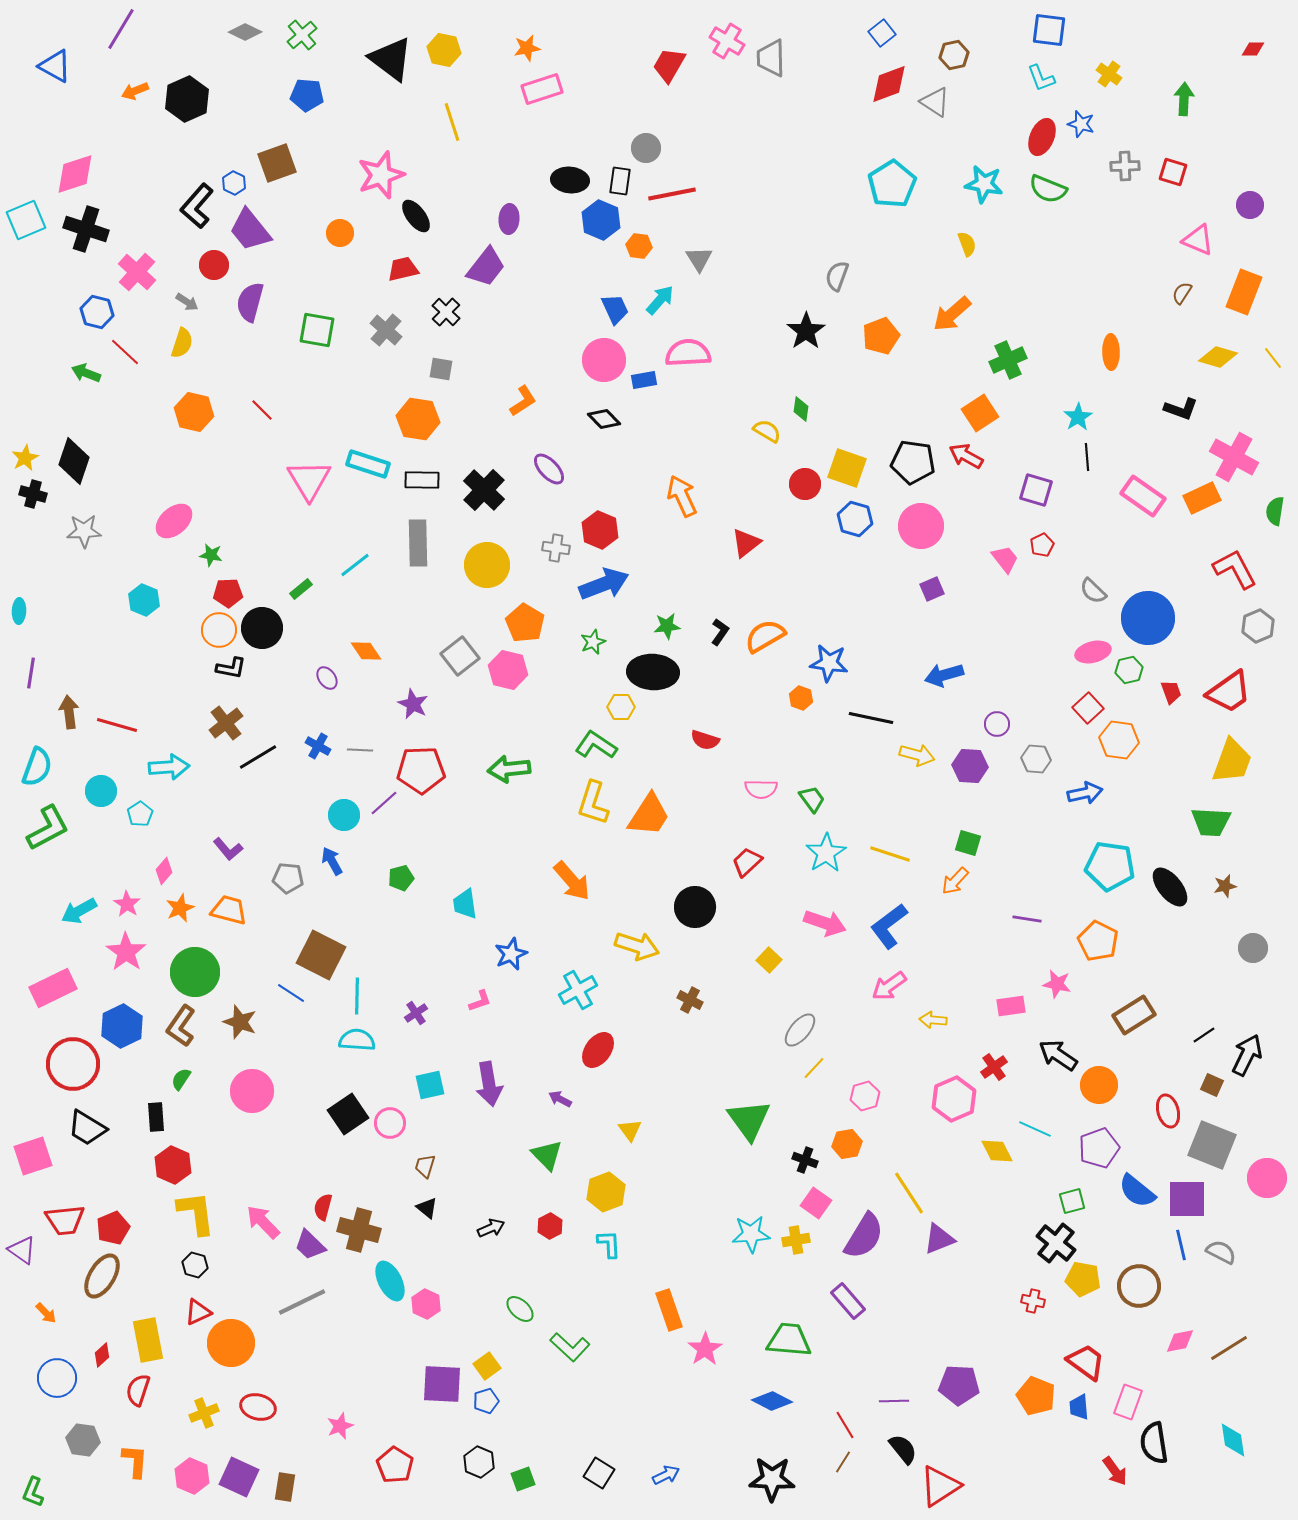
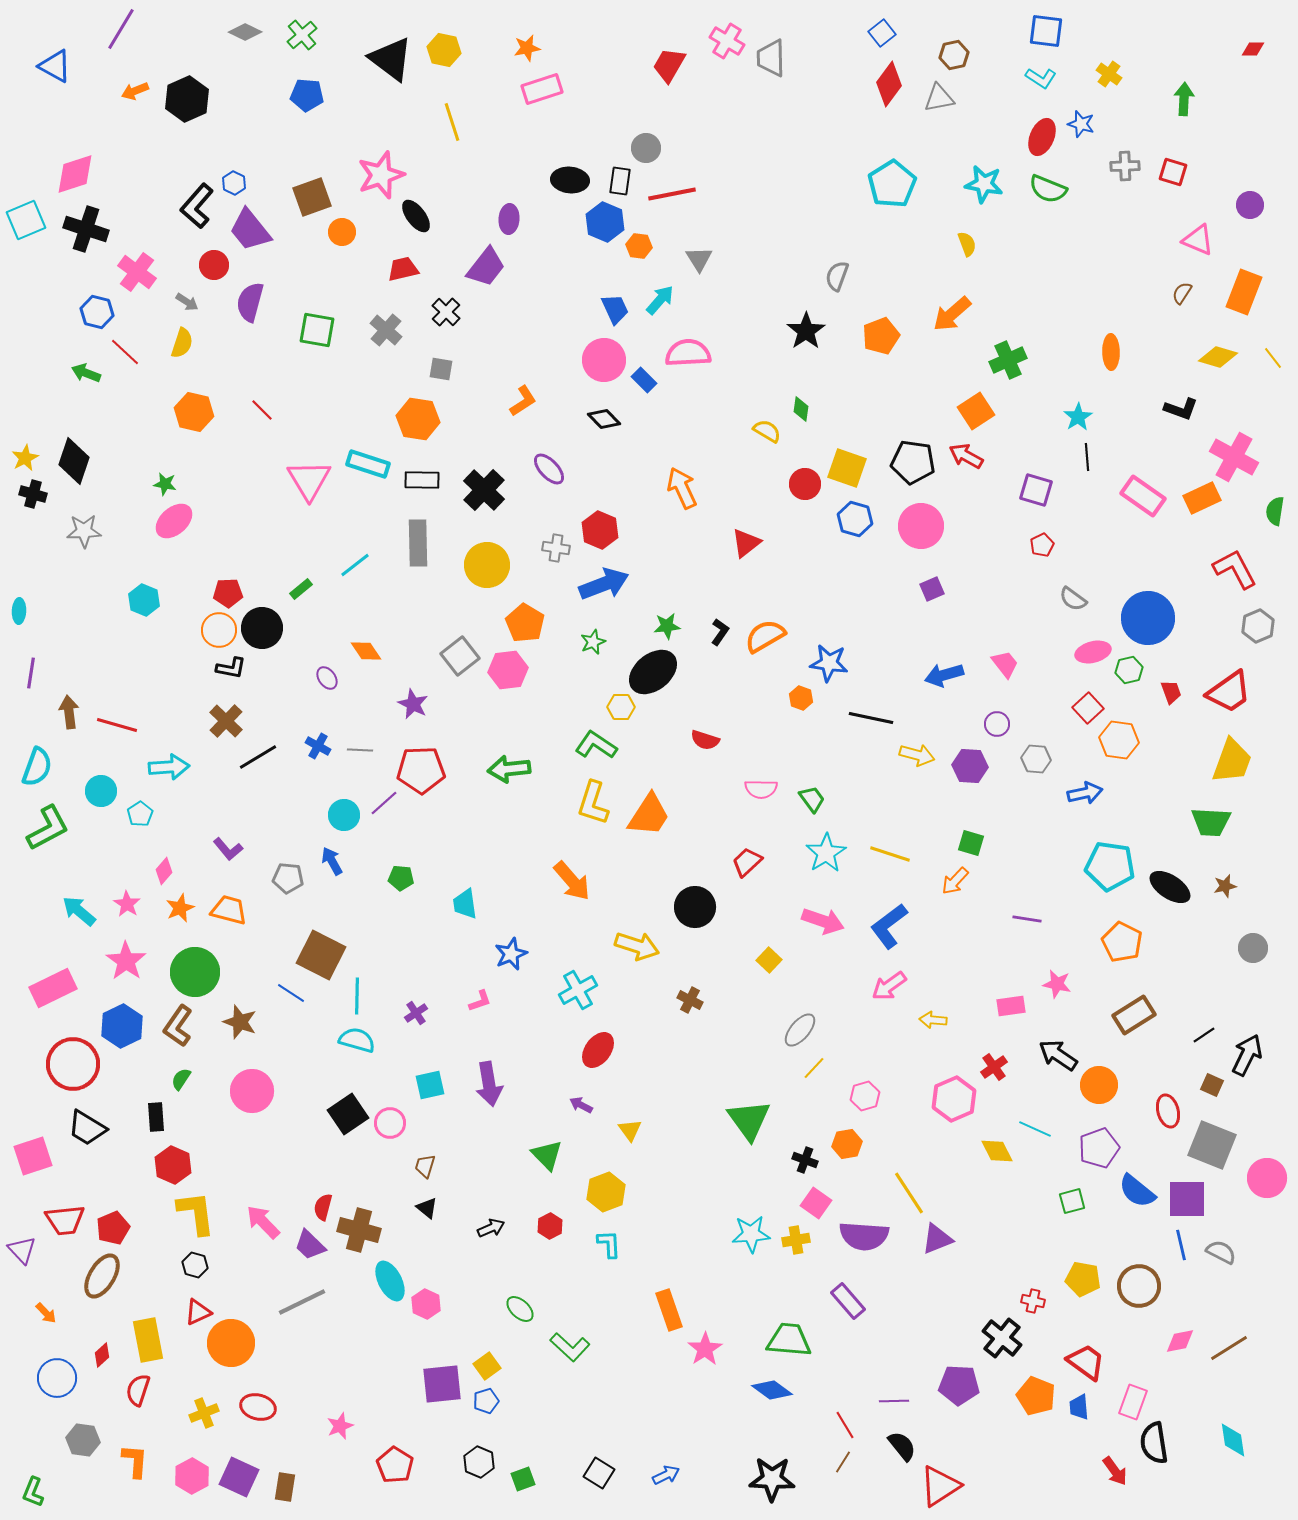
blue square at (1049, 30): moved 3 px left, 1 px down
cyan L-shape at (1041, 78): rotated 36 degrees counterclockwise
red diamond at (889, 84): rotated 33 degrees counterclockwise
gray triangle at (935, 102): moved 4 px right, 4 px up; rotated 44 degrees counterclockwise
brown square at (277, 163): moved 35 px right, 34 px down
blue hexagon at (601, 220): moved 4 px right, 2 px down
orange circle at (340, 233): moved 2 px right, 1 px up
pink cross at (137, 272): rotated 6 degrees counterclockwise
blue rectangle at (644, 380): rotated 55 degrees clockwise
orange square at (980, 413): moved 4 px left, 2 px up
orange arrow at (682, 496): moved 8 px up
green star at (211, 555): moved 46 px left, 71 px up
pink trapezoid at (1005, 559): moved 105 px down
gray semicircle at (1093, 591): moved 20 px left, 8 px down; rotated 8 degrees counterclockwise
pink hexagon at (508, 670): rotated 21 degrees counterclockwise
black ellipse at (653, 672): rotated 42 degrees counterclockwise
brown cross at (226, 723): moved 2 px up; rotated 8 degrees counterclockwise
green square at (968, 843): moved 3 px right
green pentagon at (401, 878): rotated 20 degrees clockwise
black ellipse at (1170, 887): rotated 18 degrees counterclockwise
cyan arrow at (79, 911): rotated 69 degrees clockwise
pink arrow at (825, 923): moved 2 px left, 2 px up
orange pentagon at (1098, 941): moved 24 px right, 1 px down
pink star at (126, 952): moved 9 px down
brown L-shape at (181, 1026): moved 3 px left
cyan semicircle at (357, 1040): rotated 12 degrees clockwise
purple arrow at (560, 1099): moved 21 px right, 6 px down
purple semicircle at (864, 1236): rotated 63 degrees clockwise
purple triangle at (939, 1239): moved 2 px left
black cross at (1056, 1243): moved 54 px left, 95 px down
purple triangle at (22, 1250): rotated 12 degrees clockwise
purple square at (442, 1384): rotated 9 degrees counterclockwise
blue diamond at (772, 1401): moved 11 px up; rotated 9 degrees clockwise
pink rectangle at (1128, 1402): moved 5 px right
black semicircle at (903, 1449): moved 1 px left, 3 px up
pink hexagon at (192, 1476): rotated 8 degrees clockwise
